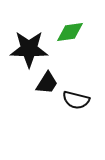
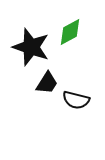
green diamond: rotated 20 degrees counterclockwise
black star: moved 2 px right, 2 px up; rotated 18 degrees clockwise
